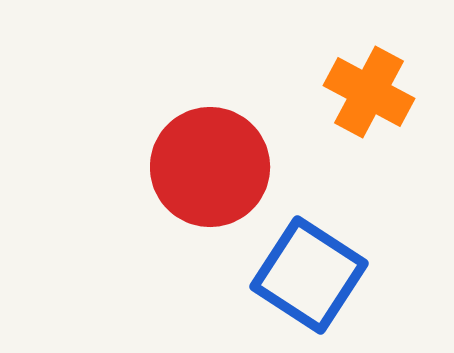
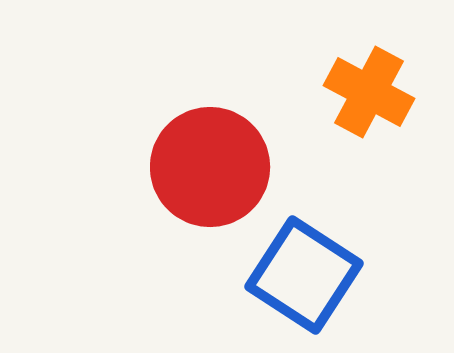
blue square: moved 5 px left
